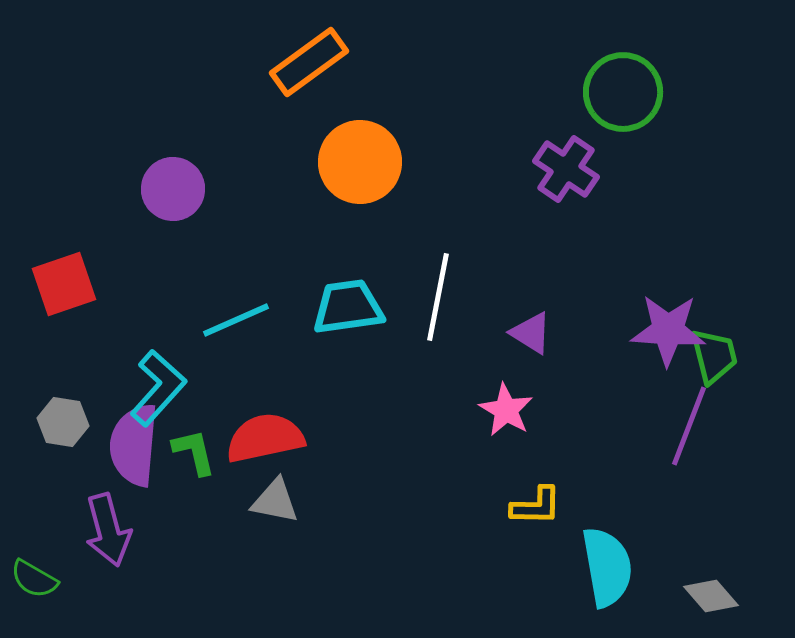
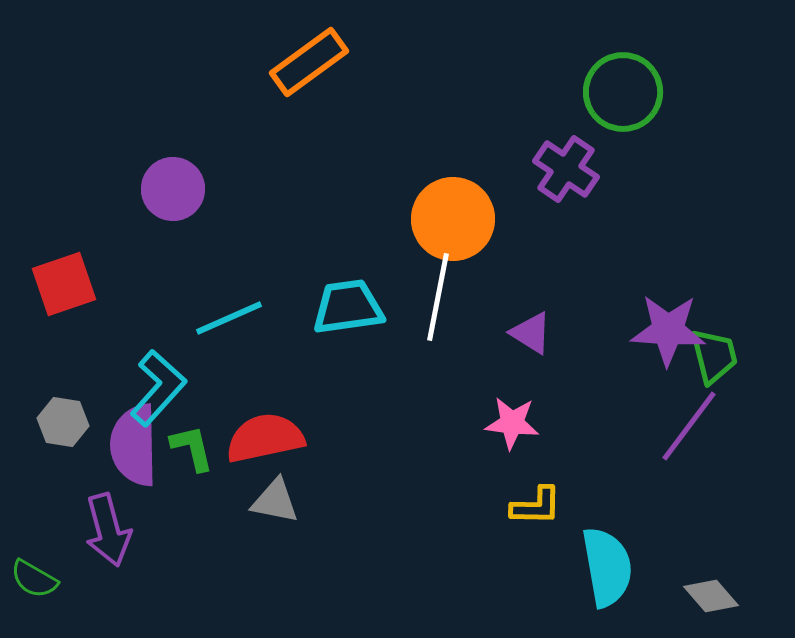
orange circle: moved 93 px right, 57 px down
cyan line: moved 7 px left, 2 px up
pink star: moved 6 px right, 13 px down; rotated 24 degrees counterclockwise
purple line: rotated 16 degrees clockwise
purple semicircle: rotated 6 degrees counterclockwise
green L-shape: moved 2 px left, 4 px up
